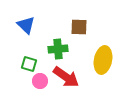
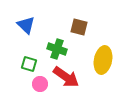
brown square: rotated 12 degrees clockwise
green cross: moved 1 px left; rotated 24 degrees clockwise
pink circle: moved 3 px down
